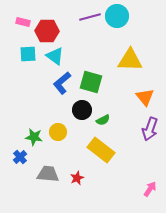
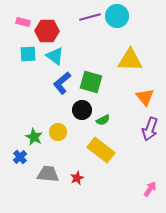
green star: rotated 18 degrees clockwise
